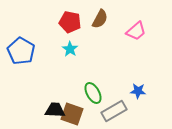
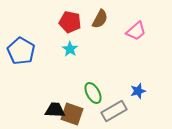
blue star: rotated 21 degrees counterclockwise
